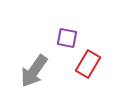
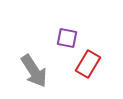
gray arrow: rotated 68 degrees counterclockwise
